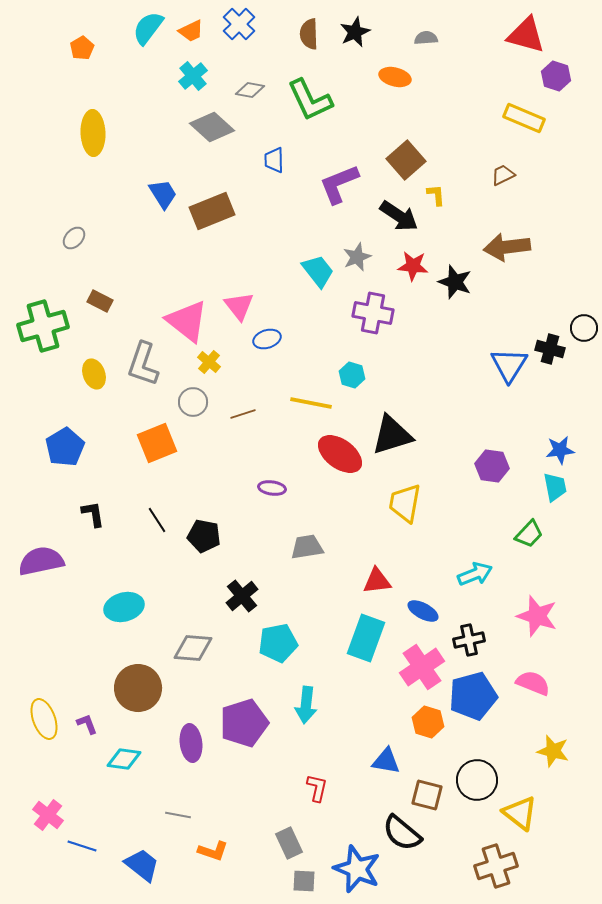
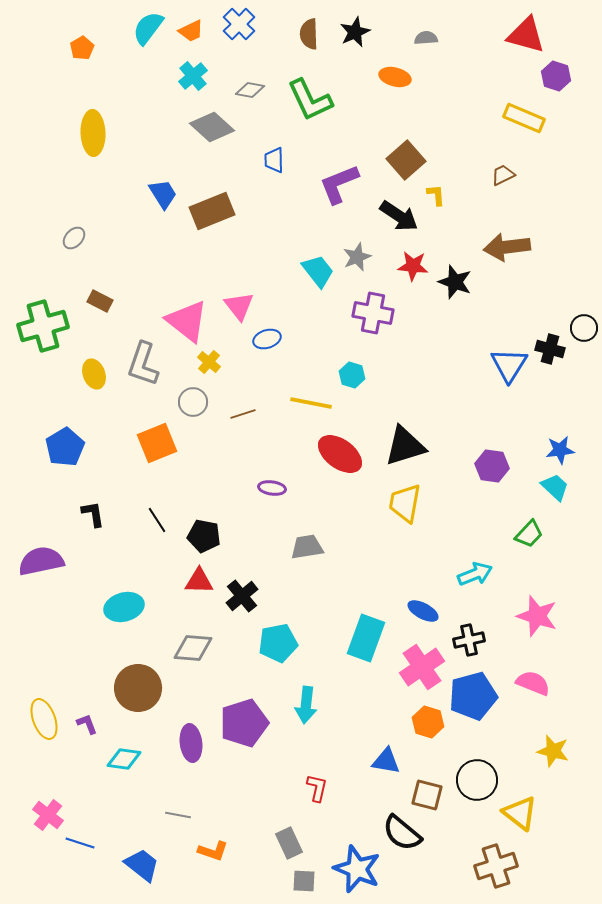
black triangle at (392, 435): moved 13 px right, 11 px down
cyan trapezoid at (555, 487): rotated 36 degrees counterclockwise
red triangle at (377, 581): moved 178 px left; rotated 8 degrees clockwise
blue line at (82, 846): moved 2 px left, 3 px up
